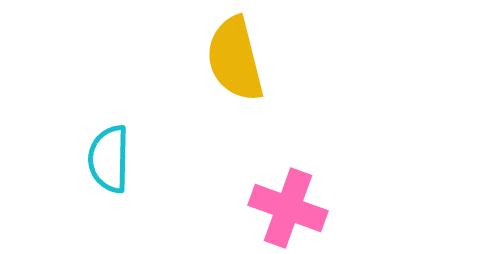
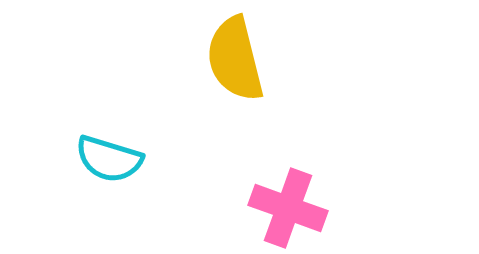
cyan semicircle: rotated 74 degrees counterclockwise
